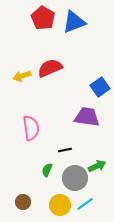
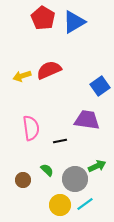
blue triangle: rotated 10 degrees counterclockwise
red semicircle: moved 1 px left, 2 px down
blue square: moved 1 px up
purple trapezoid: moved 3 px down
black line: moved 5 px left, 9 px up
green semicircle: rotated 112 degrees clockwise
gray circle: moved 1 px down
brown circle: moved 22 px up
